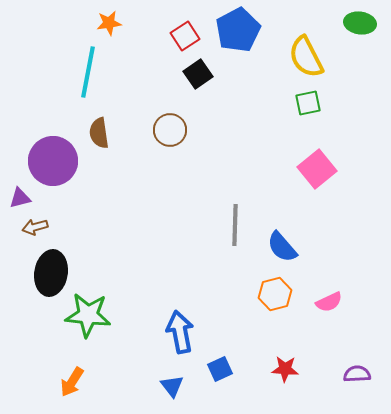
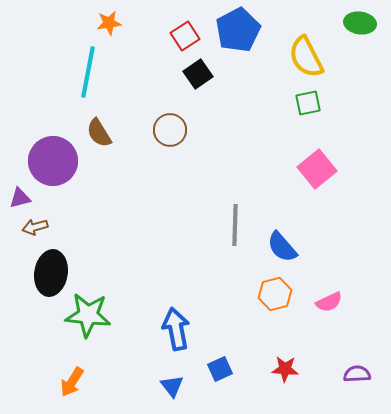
brown semicircle: rotated 24 degrees counterclockwise
blue arrow: moved 4 px left, 3 px up
